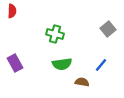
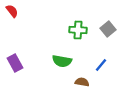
red semicircle: rotated 40 degrees counterclockwise
green cross: moved 23 px right, 4 px up; rotated 12 degrees counterclockwise
green semicircle: moved 3 px up; rotated 18 degrees clockwise
